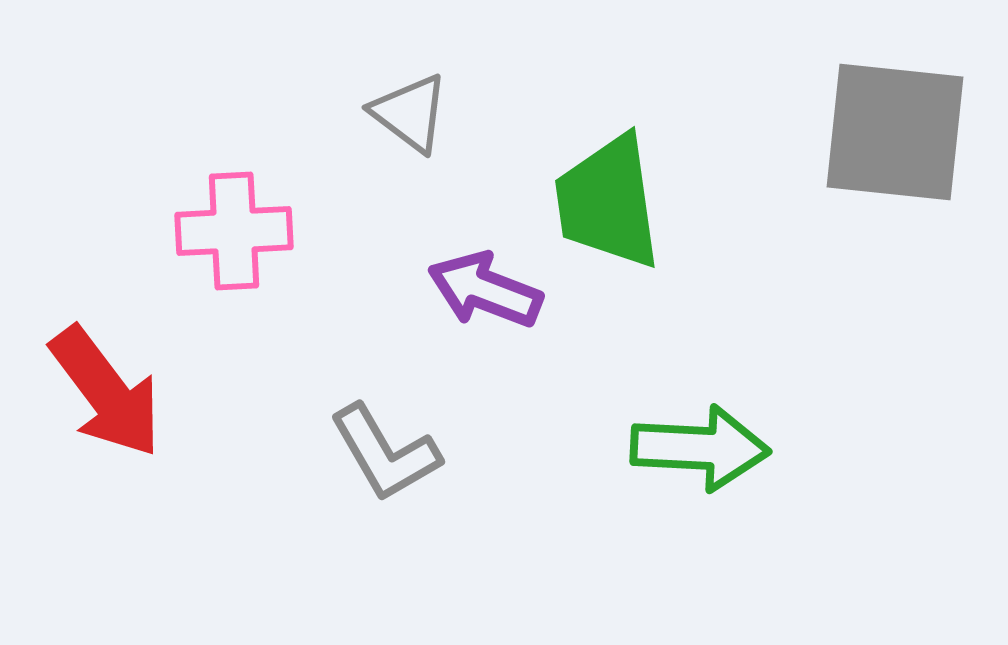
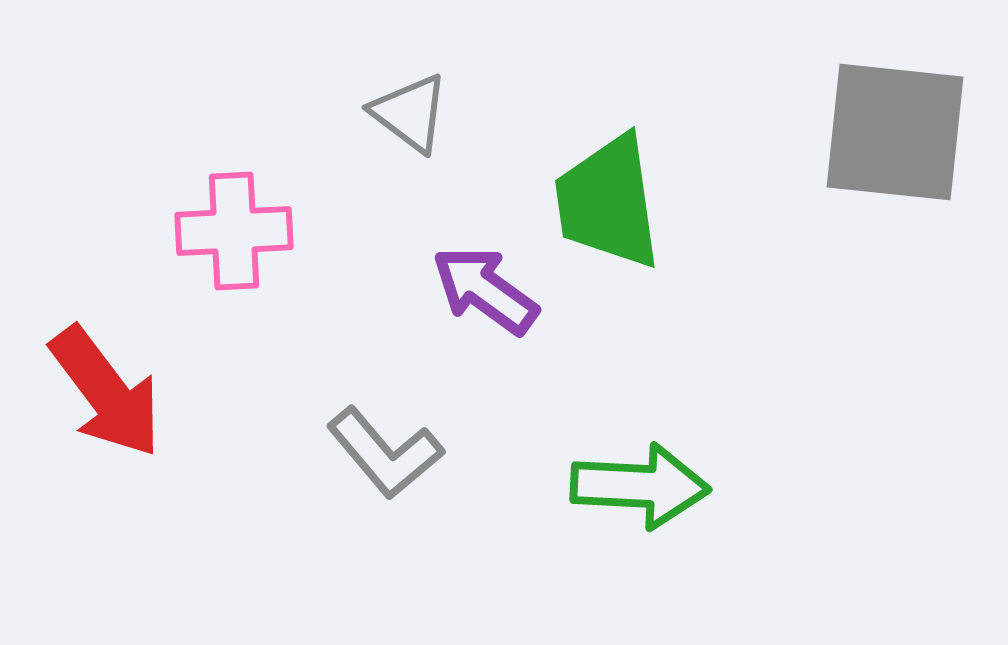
purple arrow: rotated 15 degrees clockwise
green arrow: moved 60 px left, 38 px down
gray L-shape: rotated 10 degrees counterclockwise
